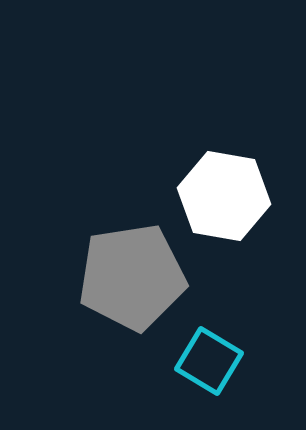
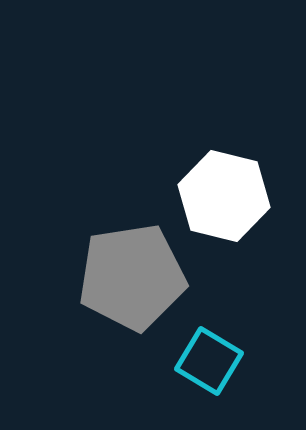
white hexagon: rotated 4 degrees clockwise
